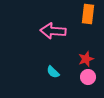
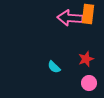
pink arrow: moved 17 px right, 13 px up
cyan semicircle: moved 1 px right, 5 px up
pink circle: moved 1 px right, 6 px down
